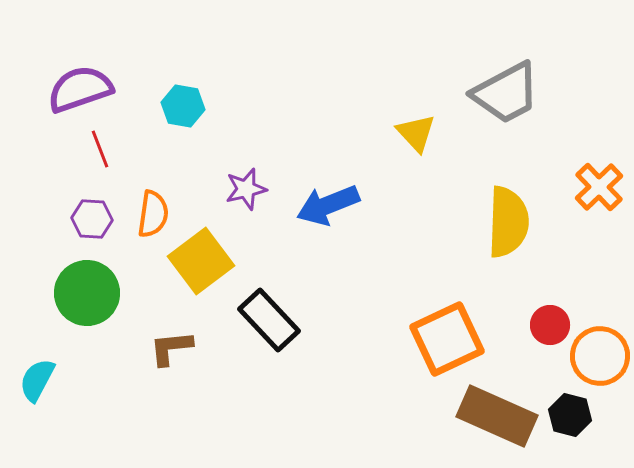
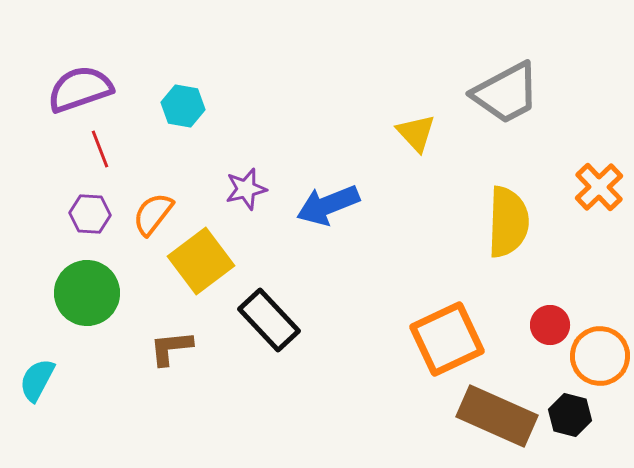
orange semicircle: rotated 150 degrees counterclockwise
purple hexagon: moved 2 px left, 5 px up
